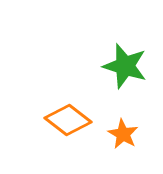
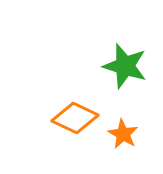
orange diamond: moved 7 px right, 2 px up; rotated 12 degrees counterclockwise
